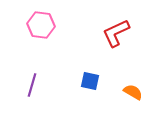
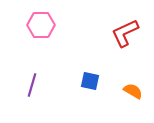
pink hexagon: rotated 8 degrees counterclockwise
red L-shape: moved 9 px right
orange semicircle: moved 1 px up
